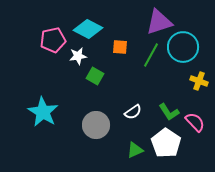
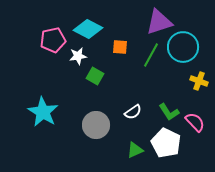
white pentagon: rotated 8 degrees counterclockwise
